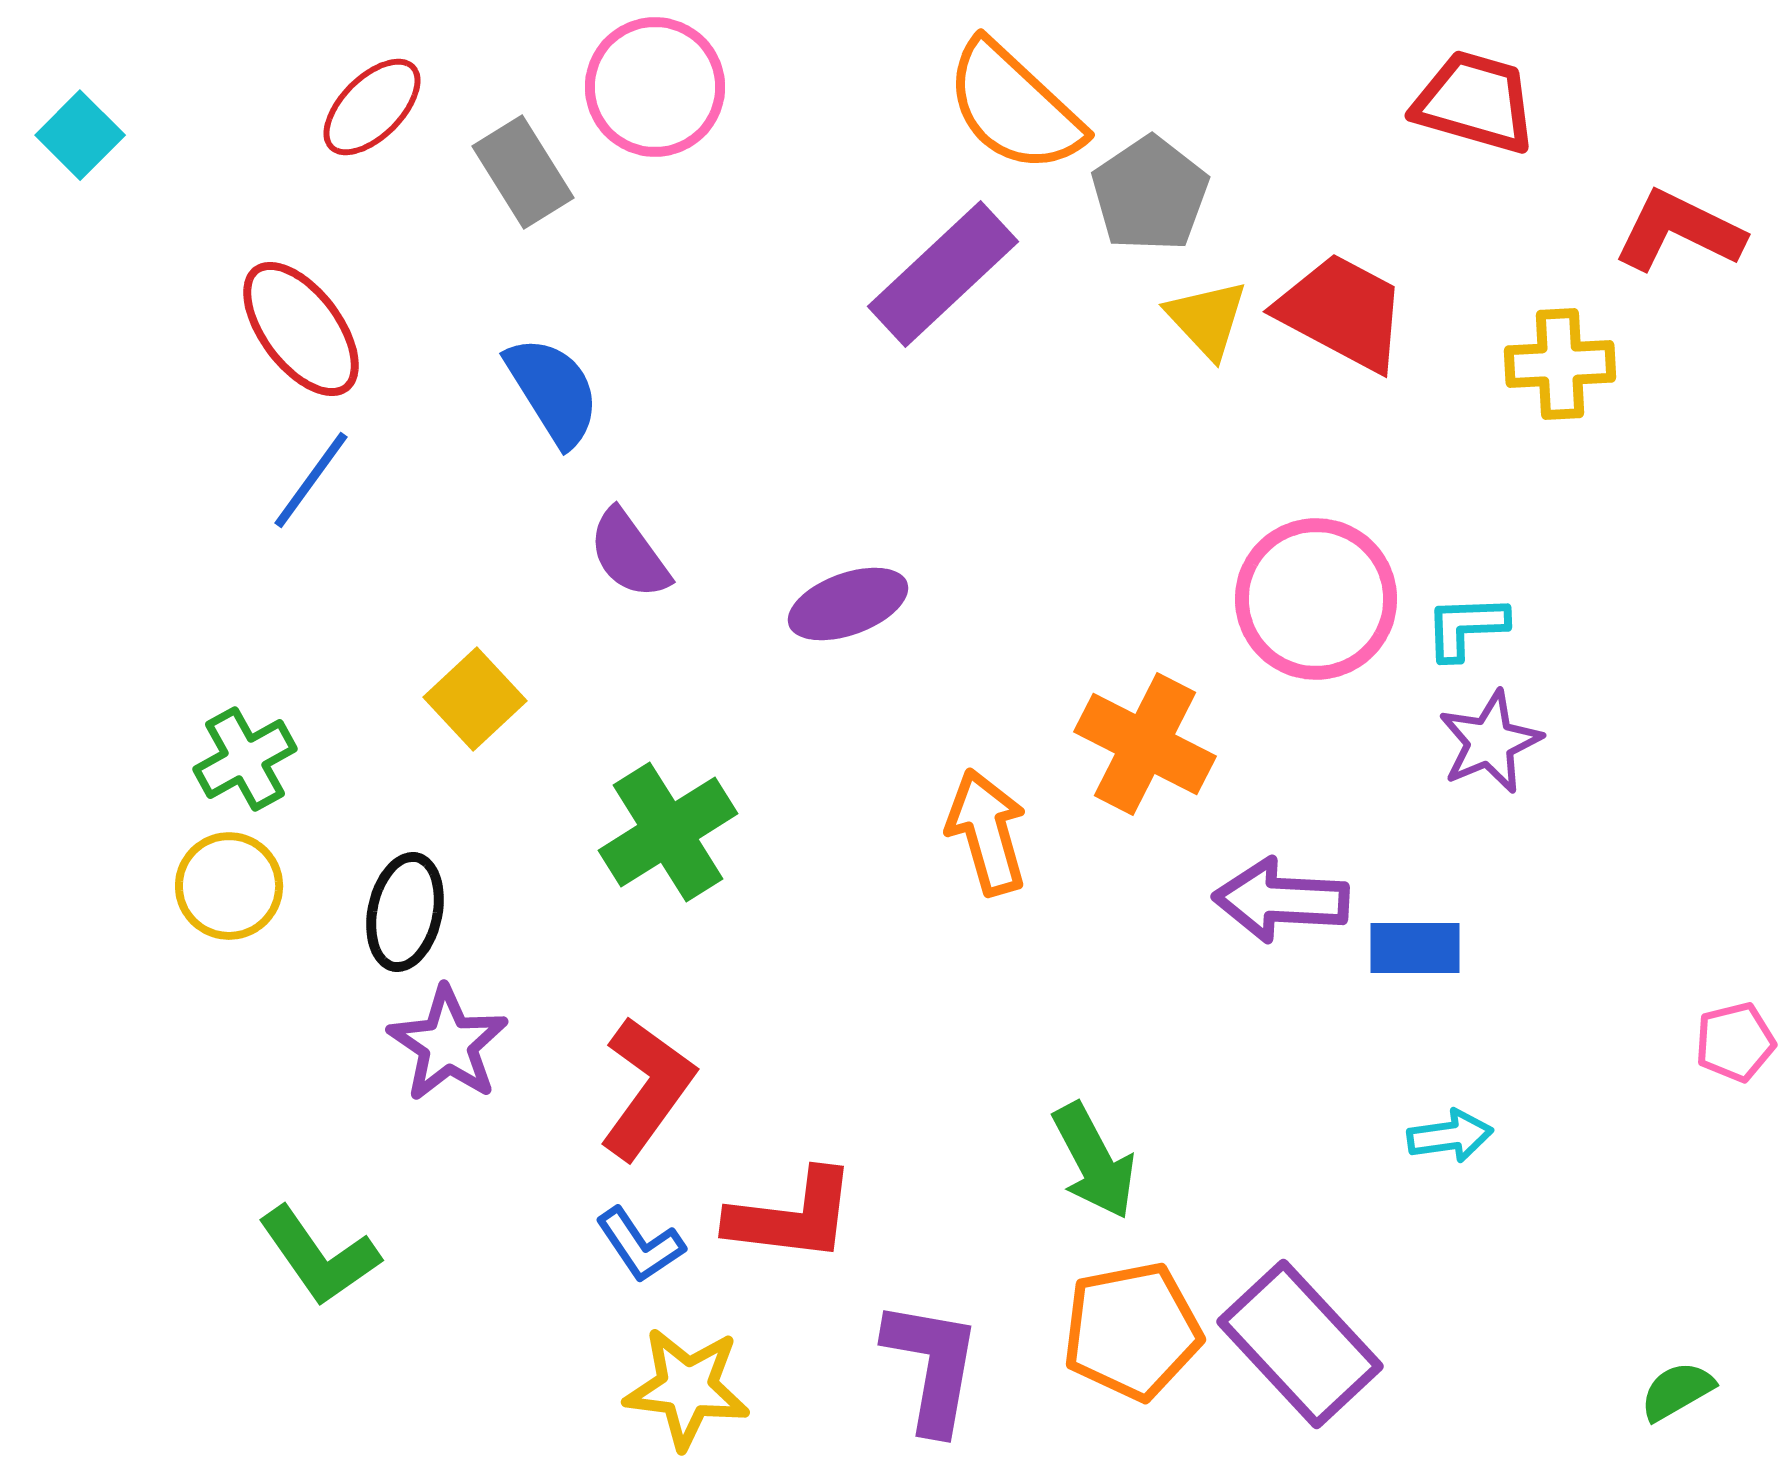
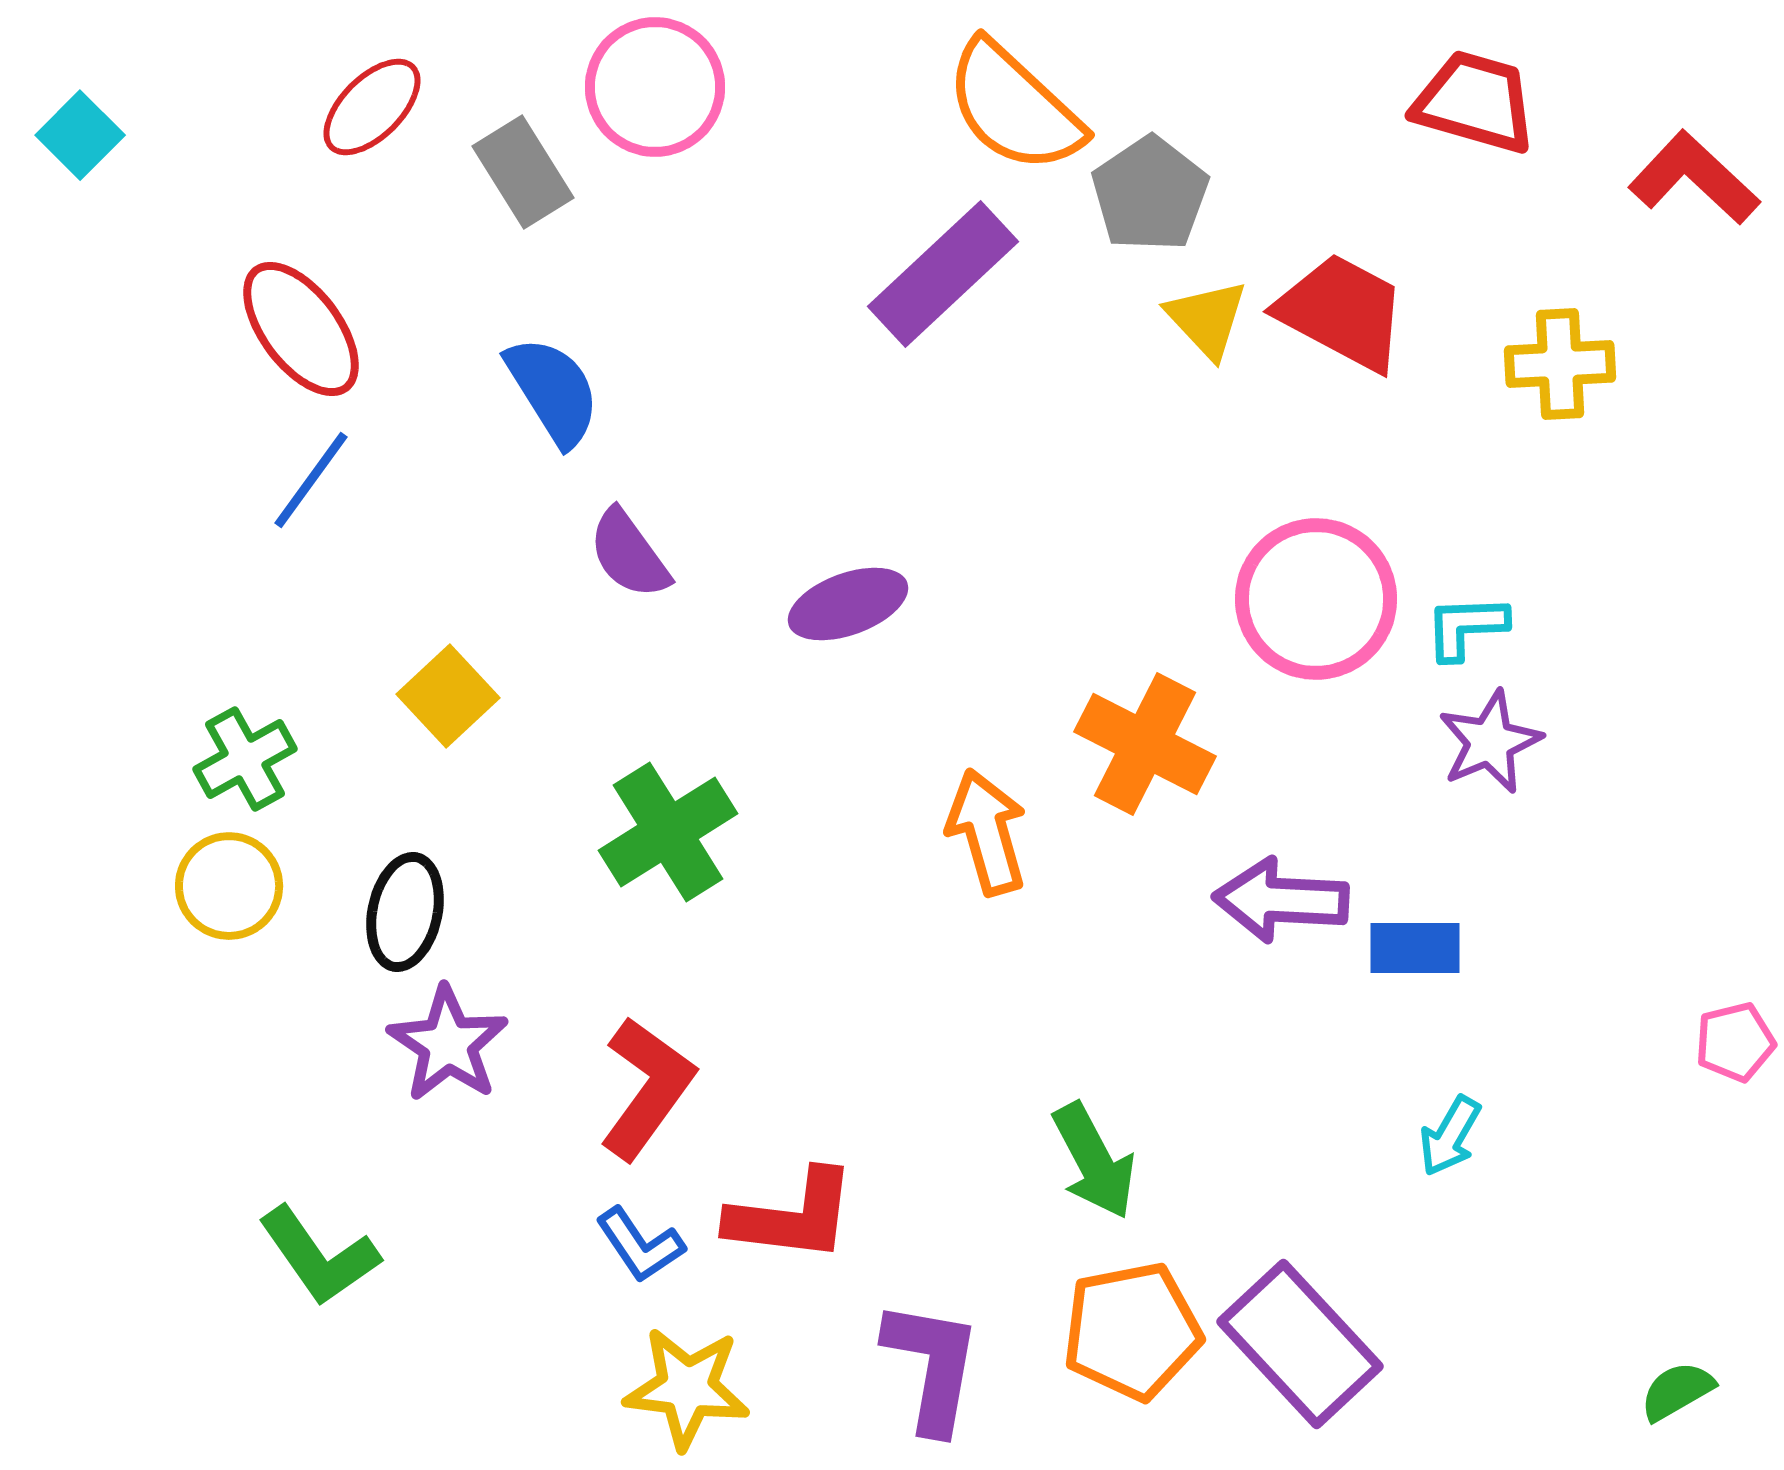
red L-shape at (1679, 231): moved 15 px right, 53 px up; rotated 17 degrees clockwise
yellow square at (475, 699): moved 27 px left, 3 px up
cyan arrow at (1450, 1136): rotated 128 degrees clockwise
